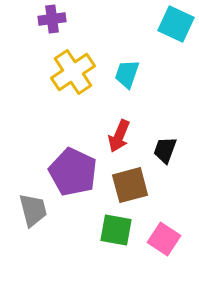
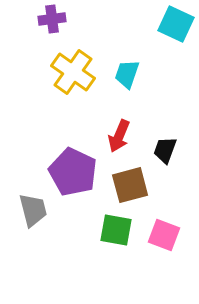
yellow cross: rotated 21 degrees counterclockwise
pink square: moved 4 px up; rotated 12 degrees counterclockwise
